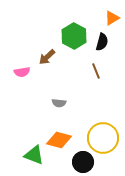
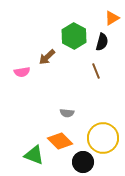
gray semicircle: moved 8 px right, 10 px down
orange diamond: moved 1 px right, 1 px down; rotated 30 degrees clockwise
